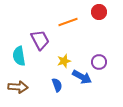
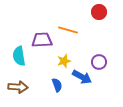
orange line: moved 8 px down; rotated 36 degrees clockwise
purple trapezoid: moved 2 px right; rotated 65 degrees counterclockwise
